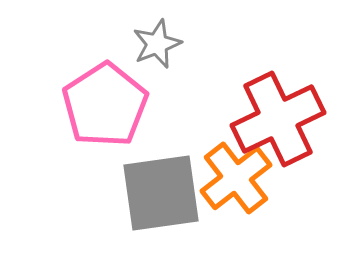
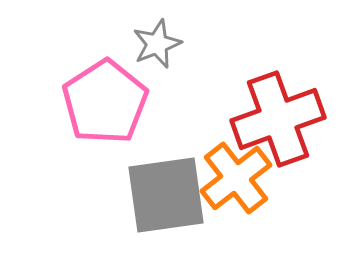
pink pentagon: moved 3 px up
red cross: rotated 6 degrees clockwise
gray square: moved 5 px right, 2 px down
